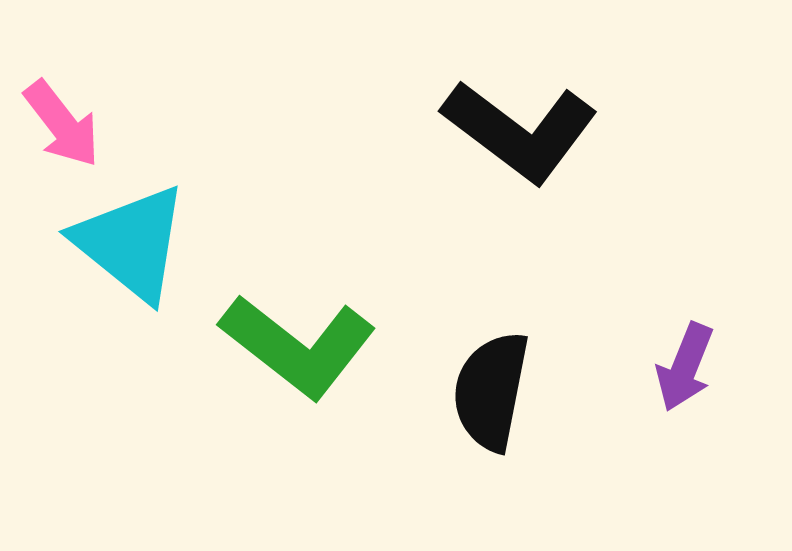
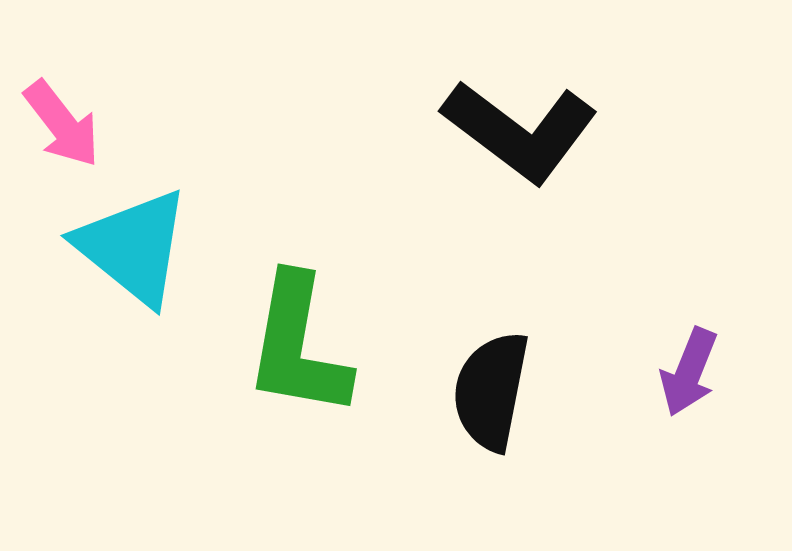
cyan triangle: moved 2 px right, 4 px down
green L-shape: rotated 62 degrees clockwise
purple arrow: moved 4 px right, 5 px down
